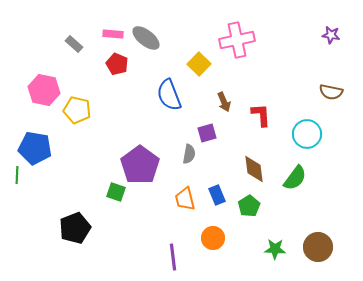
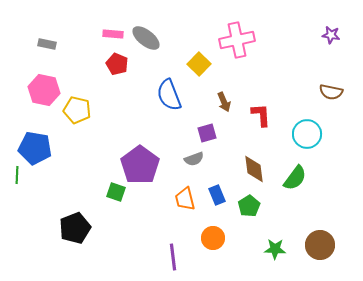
gray rectangle: moved 27 px left; rotated 30 degrees counterclockwise
gray semicircle: moved 5 px right, 5 px down; rotated 60 degrees clockwise
brown circle: moved 2 px right, 2 px up
